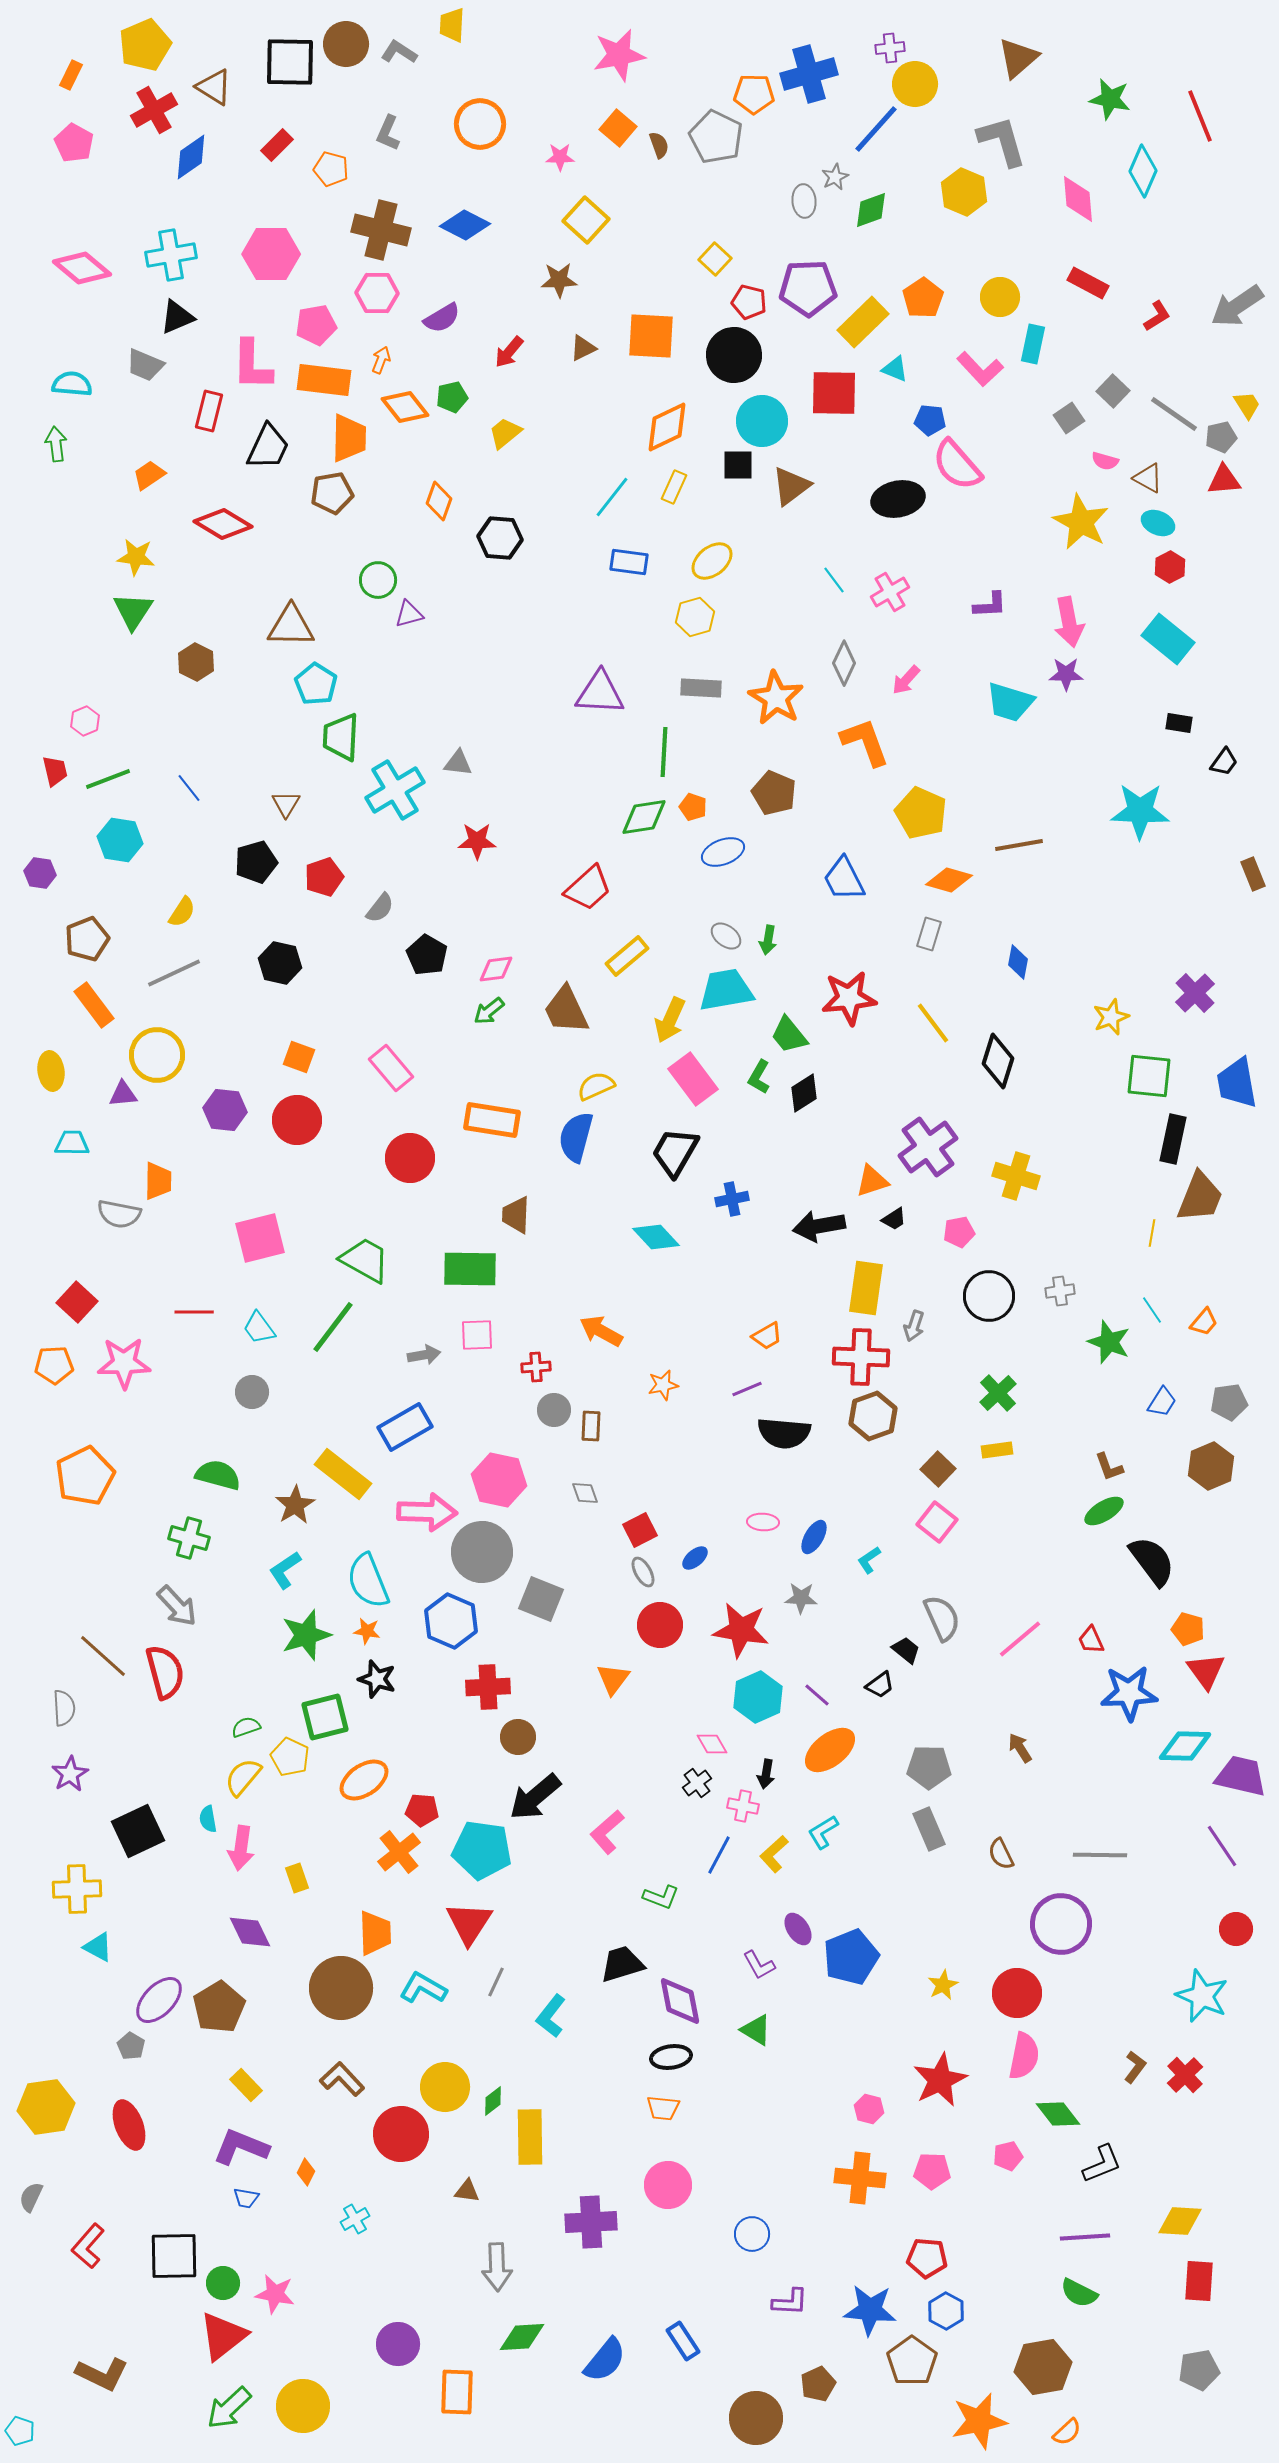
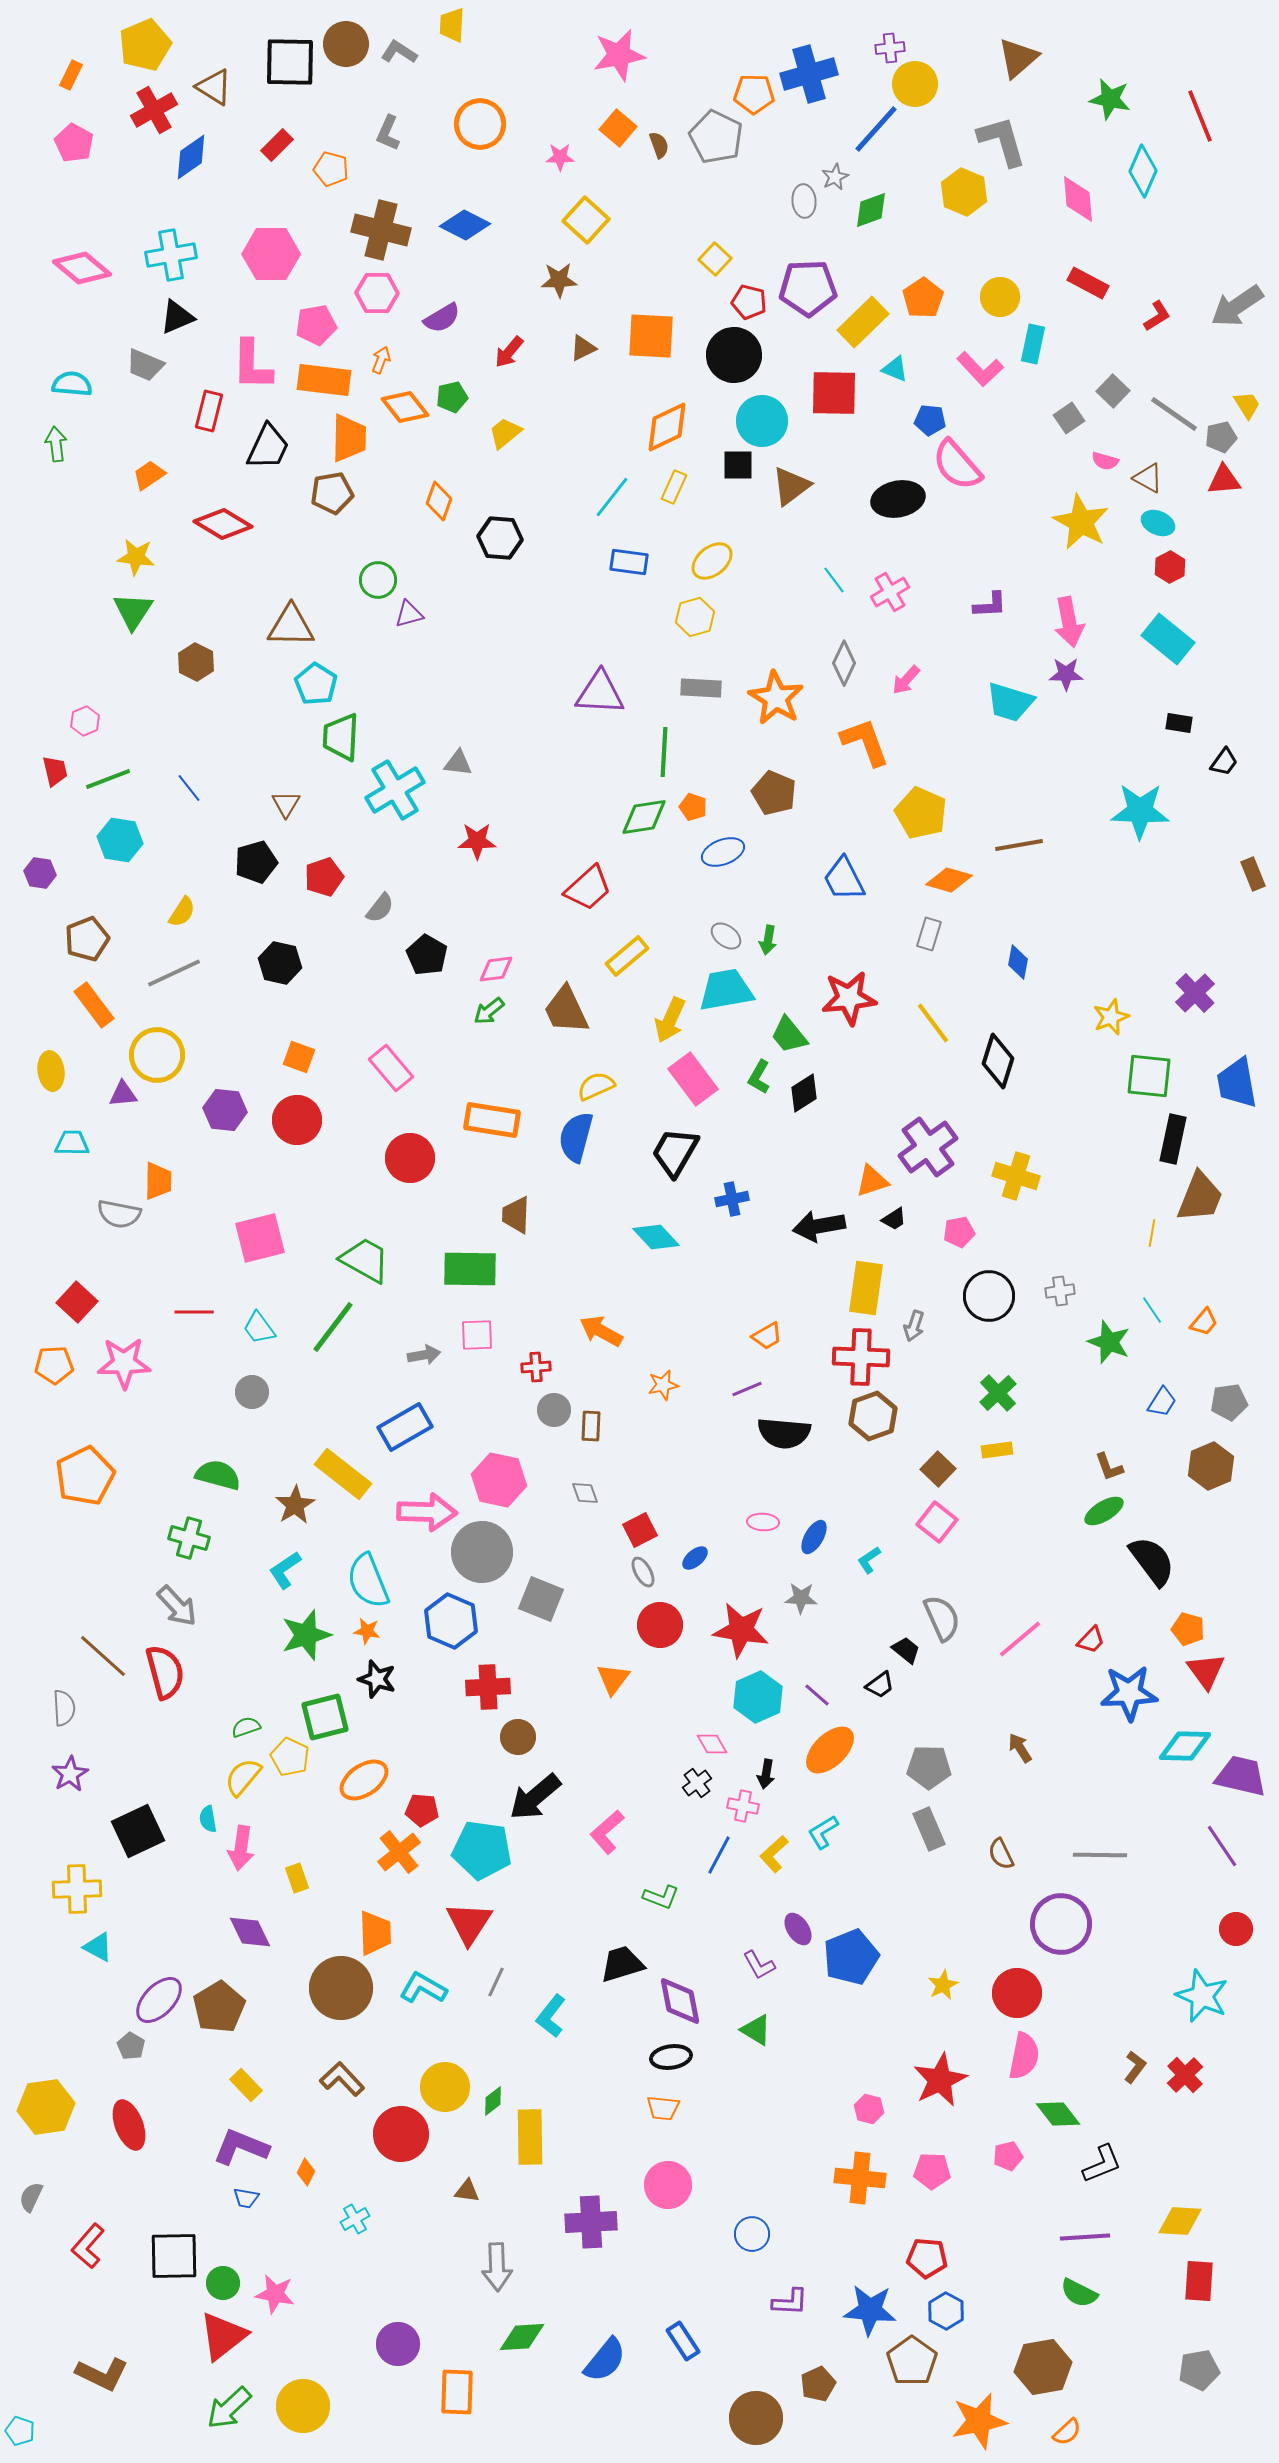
red trapezoid at (1091, 1640): rotated 112 degrees counterclockwise
orange ellipse at (830, 1750): rotated 6 degrees counterclockwise
